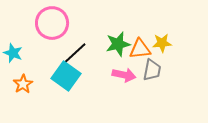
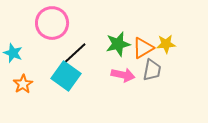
yellow star: moved 4 px right, 1 px down
orange triangle: moved 3 px right, 1 px up; rotated 25 degrees counterclockwise
pink arrow: moved 1 px left
